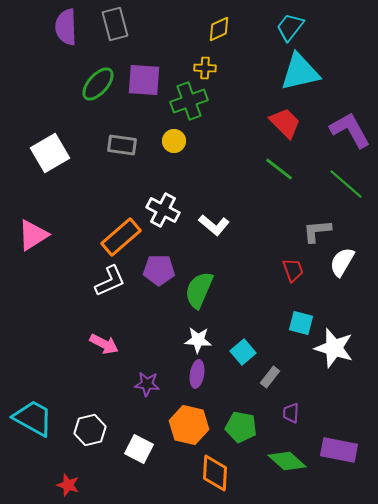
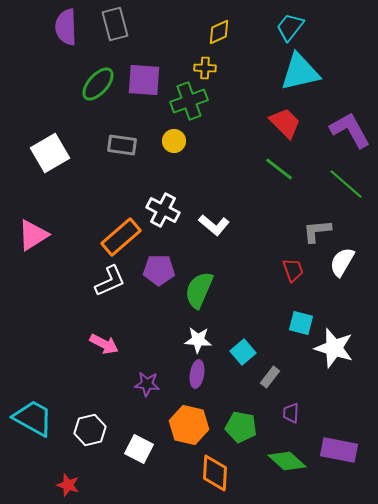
yellow diamond at (219, 29): moved 3 px down
